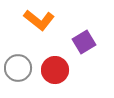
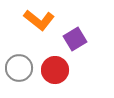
purple square: moved 9 px left, 3 px up
gray circle: moved 1 px right
